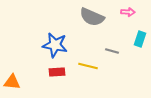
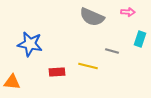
blue star: moved 25 px left, 1 px up
